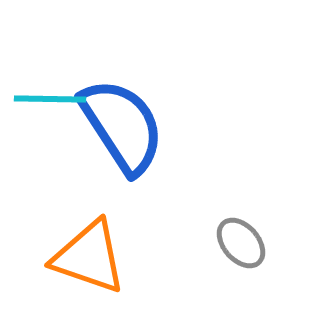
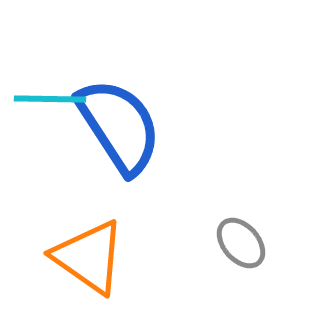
blue semicircle: moved 3 px left
orange triangle: rotated 16 degrees clockwise
